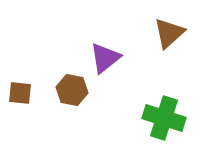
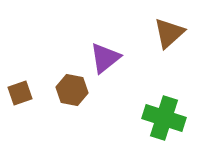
brown square: rotated 25 degrees counterclockwise
